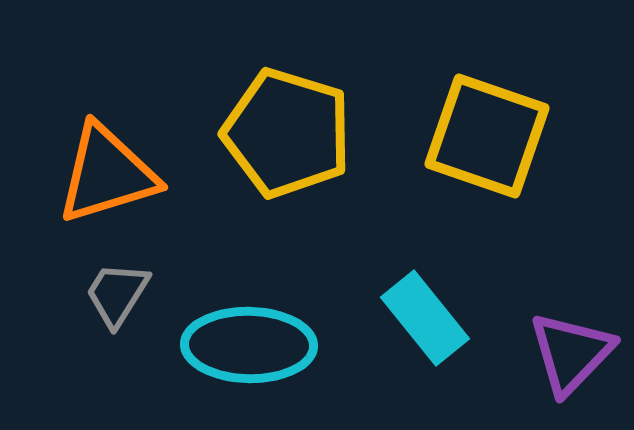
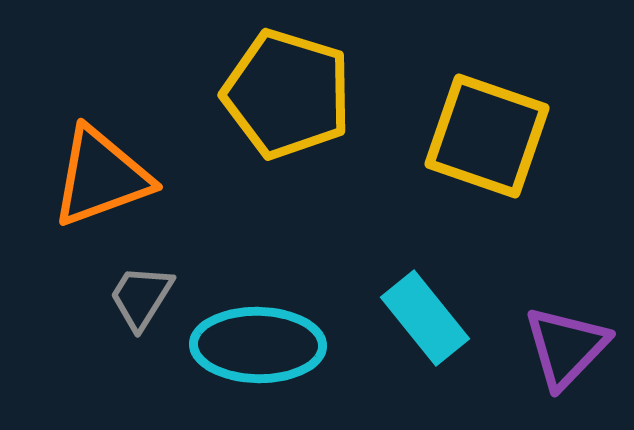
yellow pentagon: moved 39 px up
orange triangle: moved 6 px left, 3 px down; rotated 3 degrees counterclockwise
gray trapezoid: moved 24 px right, 3 px down
cyan ellipse: moved 9 px right
purple triangle: moved 5 px left, 6 px up
